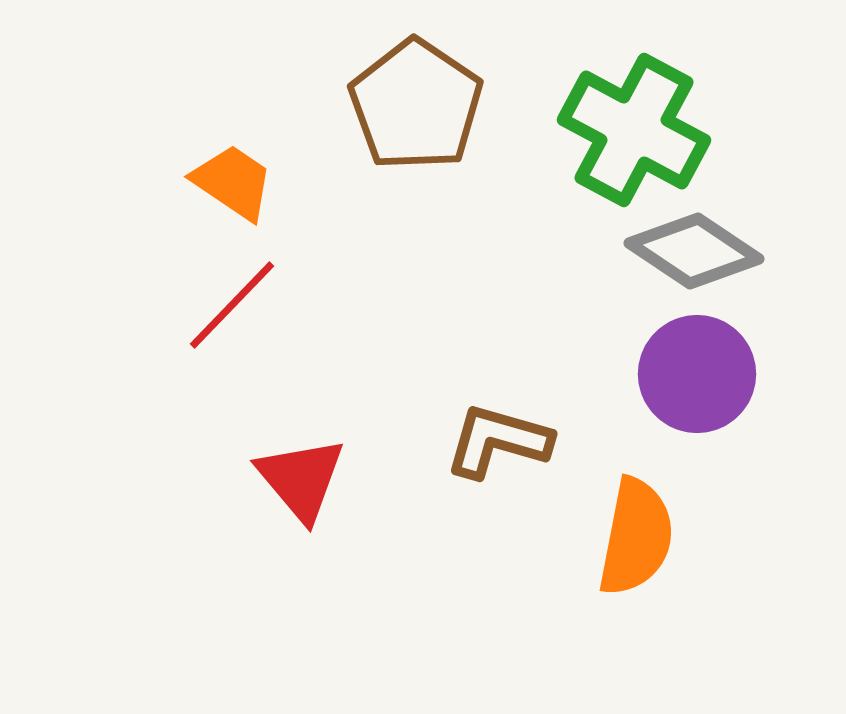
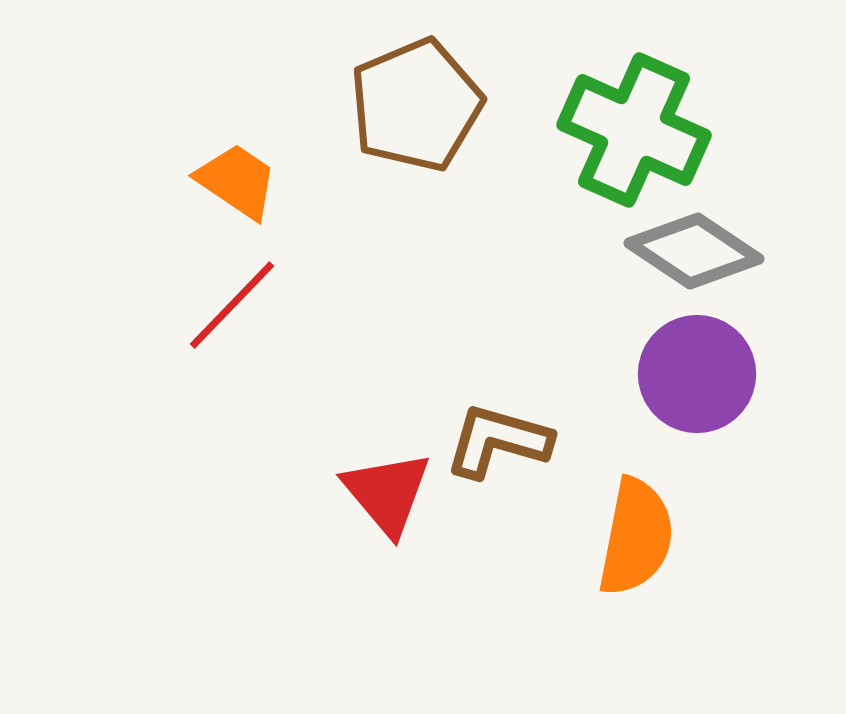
brown pentagon: rotated 15 degrees clockwise
green cross: rotated 4 degrees counterclockwise
orange trapezoid: moved 4 px right, 1 px up
red triangle: moved 86 px right, 14 px down
